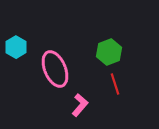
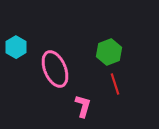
pink L-shape: moved 3 px right, 1 px down; rotated 25 degrees counterclockwise
